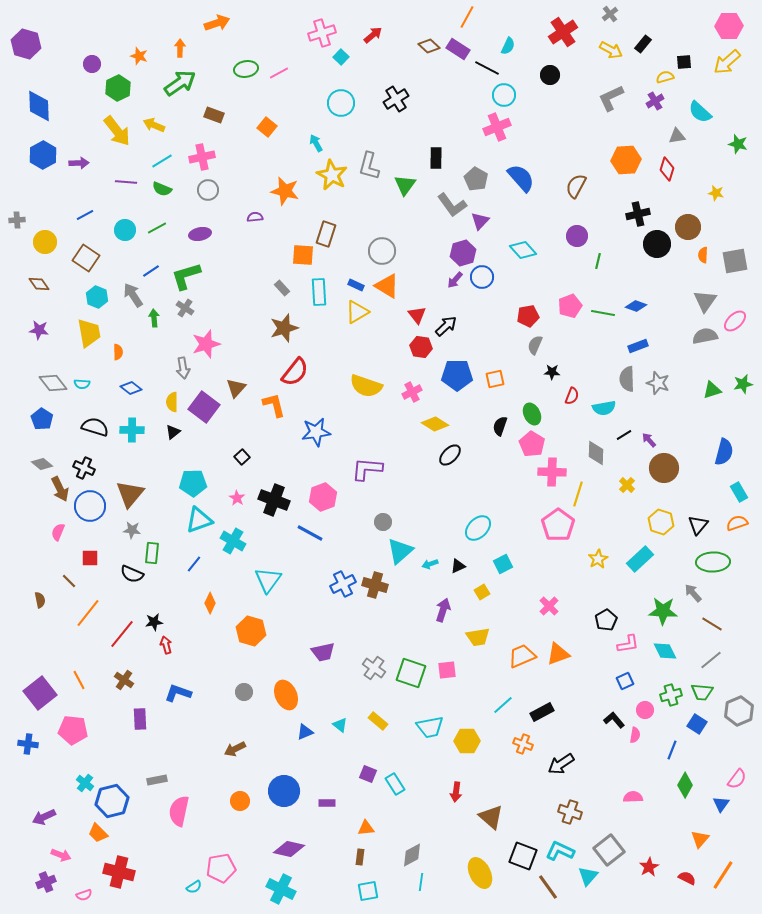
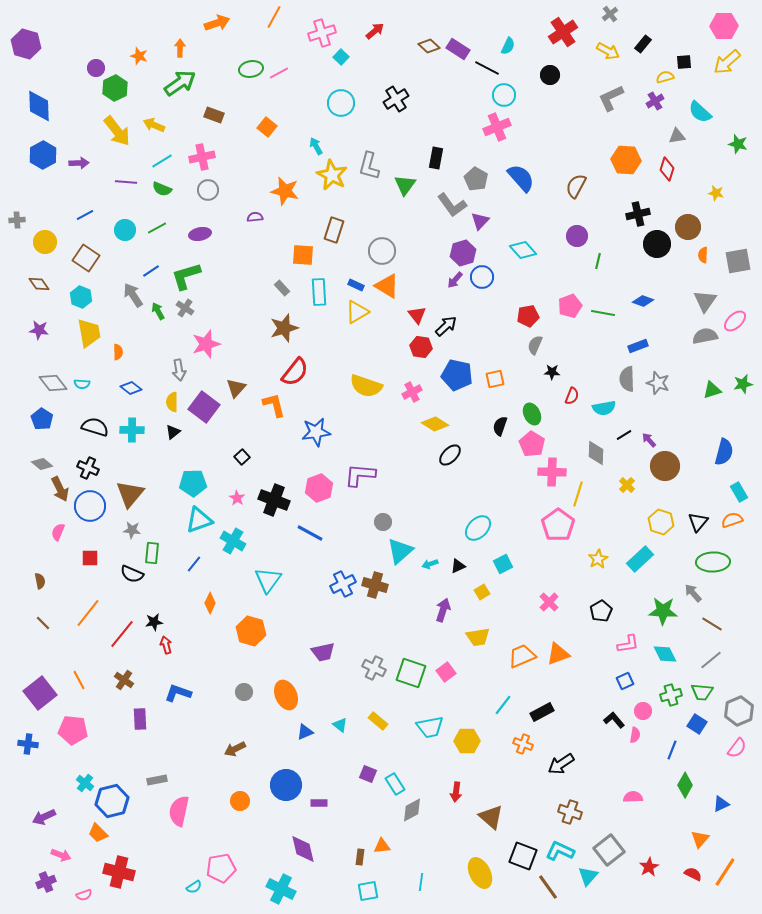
orange line at (467, 17): moved 193 px left
pink hexagon at (729, 26): moved 5 px left
red arrow at (373, 35): moved 2 px right, 4 px up
yellow arrow at (611, 50): moved 3 px left, 1 px down
purple circle at (92, 64): moved 4 px right, 4 px down
green ellipse at (246, 69): moved 5 px right
green hexagon at (118, 88): moved 3 px left
cyan arrow at (316, 143): moved 3 px down
black rectangle at (436, 158): rotated 10 degrees clockwise
orange hexagon at (626, 160): rotated 8 degrees clockwise
brown rectangle at (326, 234): moved 8 px right, 4 px up
gray square at (735, 261): moved 3 px right
cyan hexagon at (97, 297): moved 16 px left
blue diamond at (636, 306): moved 7 px right, 5 px up
green arrow at (154, 318): moved 4 px right, 7 px up; rotated 24 degrees counterclockwise
gray arrow at (183, 368): moved 4 px left, 2 px down
blue pentagon at (457, 375): rotated 12 degrees clockwise
black cross at (84, 468): moved 4 px right
brown circle at (664, 468): moved 1 px right, 2 px up
purple L-shape at (367, 469): moved 7 px left, 6 px down
pink hexagon at (323, 497): moved 4 px left, 9 px up
orange semicircle at (737, 523): moved 5 px left, 3 px up
black triangle at (698, 525): moved 3 px up
brown line at (69, 581): moved 26 px left, 42 px down
brown semicircle at (40, 600): moved 19 px up
pink cross at (549, 606): moved 4 px up
black pentagon at (606, 620): moved 5 px left, 9 px up
cyan diamond at (665, 651): moved 3 px down
gray cross at (374, 668): rotated 10 degrees counterclockwise
pink square at (447, 670): moved 1 px left, 2 px down; rotated 30 degrees counterclockwise
cyan line at (503, 705): rotated 10 degrees counterclockwise
pink circle at (645, 710): moved 2 px left, 1 px down
pink semicircle at (737, 779): moved 31 px up
blue circle at (284, 791): moved 2 px right, 6 px up
purple rectangle at (327, 803): moved 8 px left
blue triangle at (721, 804): rotated 30 degrees clockwise
orange triangle at (366, 828): moved 16 px right, 18 px down
purple diamond at (289, 849): moved 14 px right; rotated 64 degrees clockwise
gray diamond at (412, 855): moved 45 px up
orange line at (723, 875): moved 2 px right, 3 px up
red semicircle at (687, 878): moved 6 px right, 4 px up
